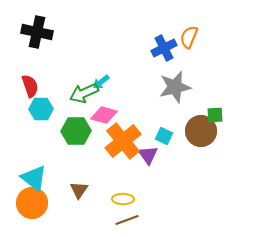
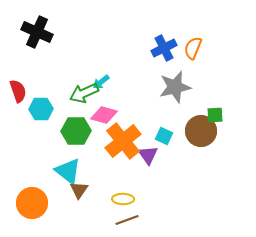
black cross: rotated 12 degrees clockwise
orange semicircle: moved 4 px right, 11 px down
red semicircle: moved 12 px left, 5 px down
cyan triangle: moved 34 px right, 7 px up
